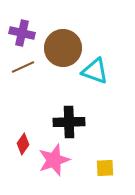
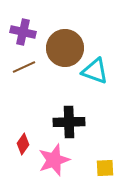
purple cross: moved 1 px right, 1 px up
brown circle: moved 2 px right
brown line: moved 1 px right
